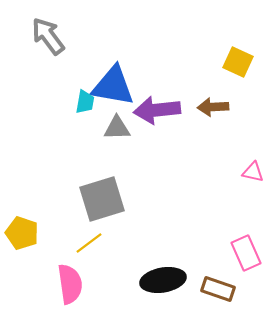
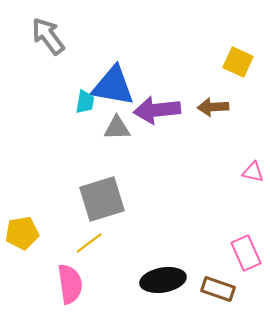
yellow pentagon: rotated 28 degrees counterclockwise
